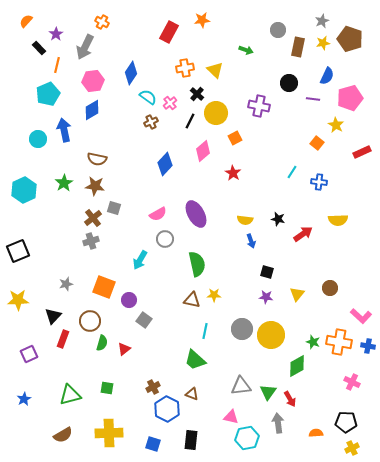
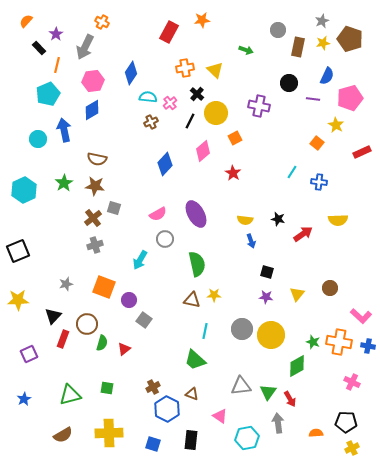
cyan semicircle at (148, 97): rotated 30 degrees counterclockwise
gray cross at (91, 241): moved 4 px right, 4 px down
brown circle at (90, 321): moved 3 px left, 3 px down
pink triangle at (231, 417): moved 11 px left, 1 px up; rotated 21 degrees clockwise
